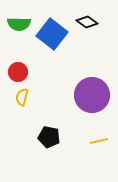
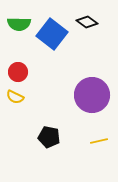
yellow semicircle: moved 7 px left; rotated 78 degrees counterclockwise
